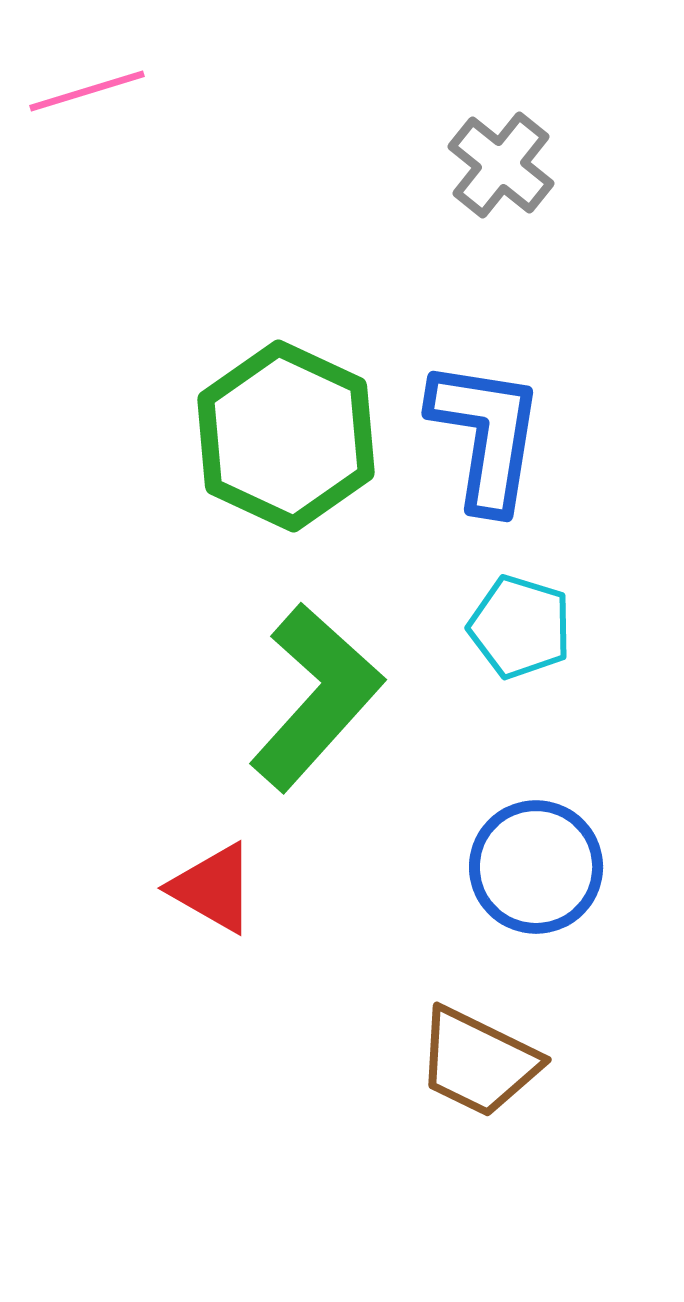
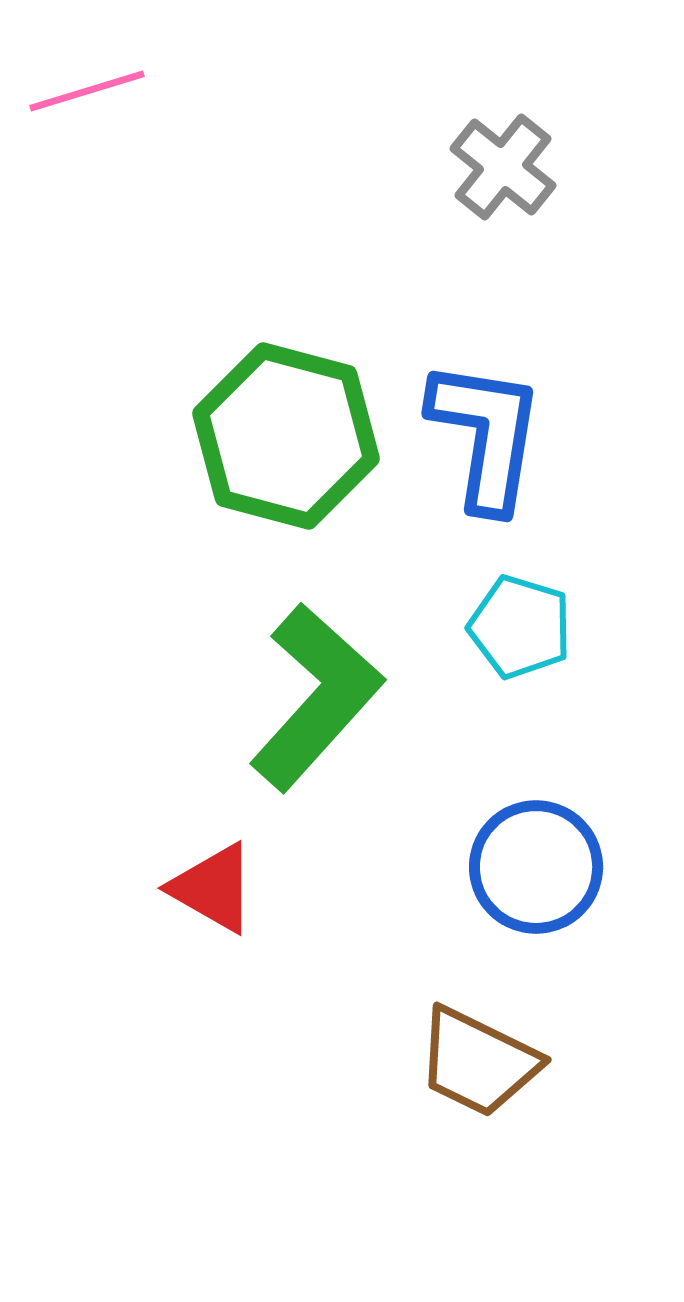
gray cross: moved 2 px right, 2 px down
green hexagon: rotated 10 degrees counterclockwise
